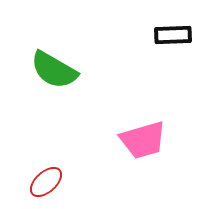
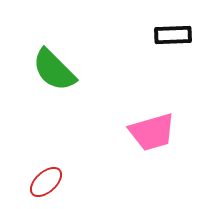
green semicircle: rotated 15 degrees clockwise
pink trapezoid: moved 9 px right, 8 px up
